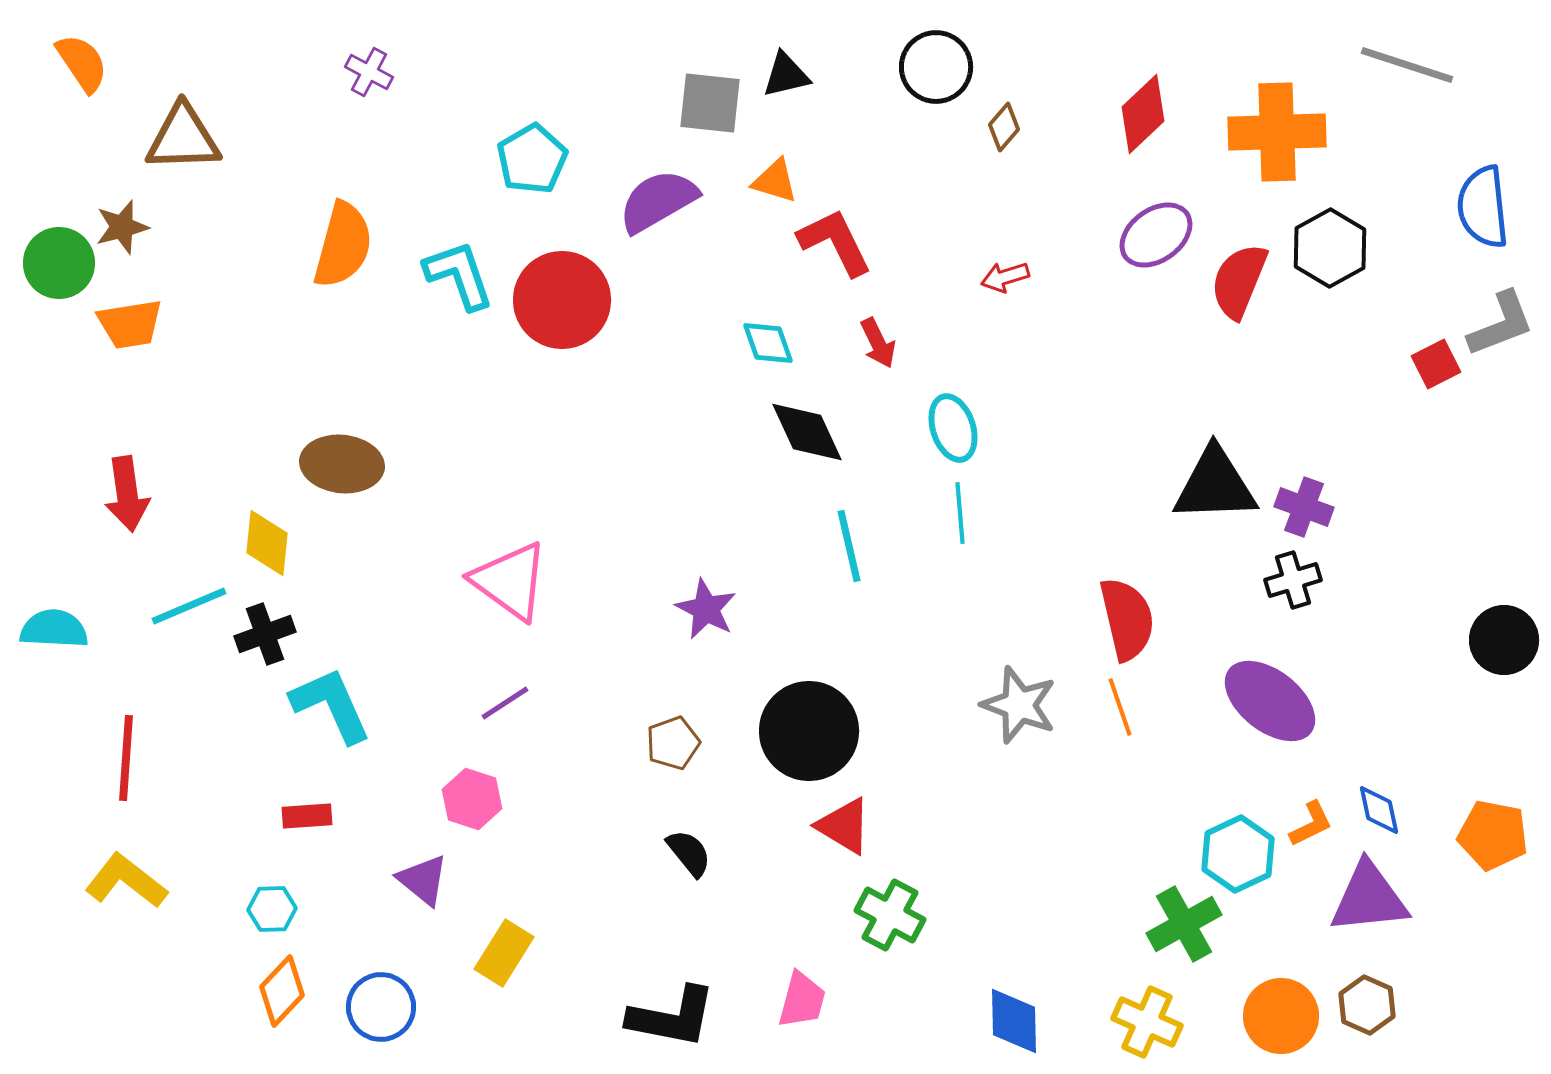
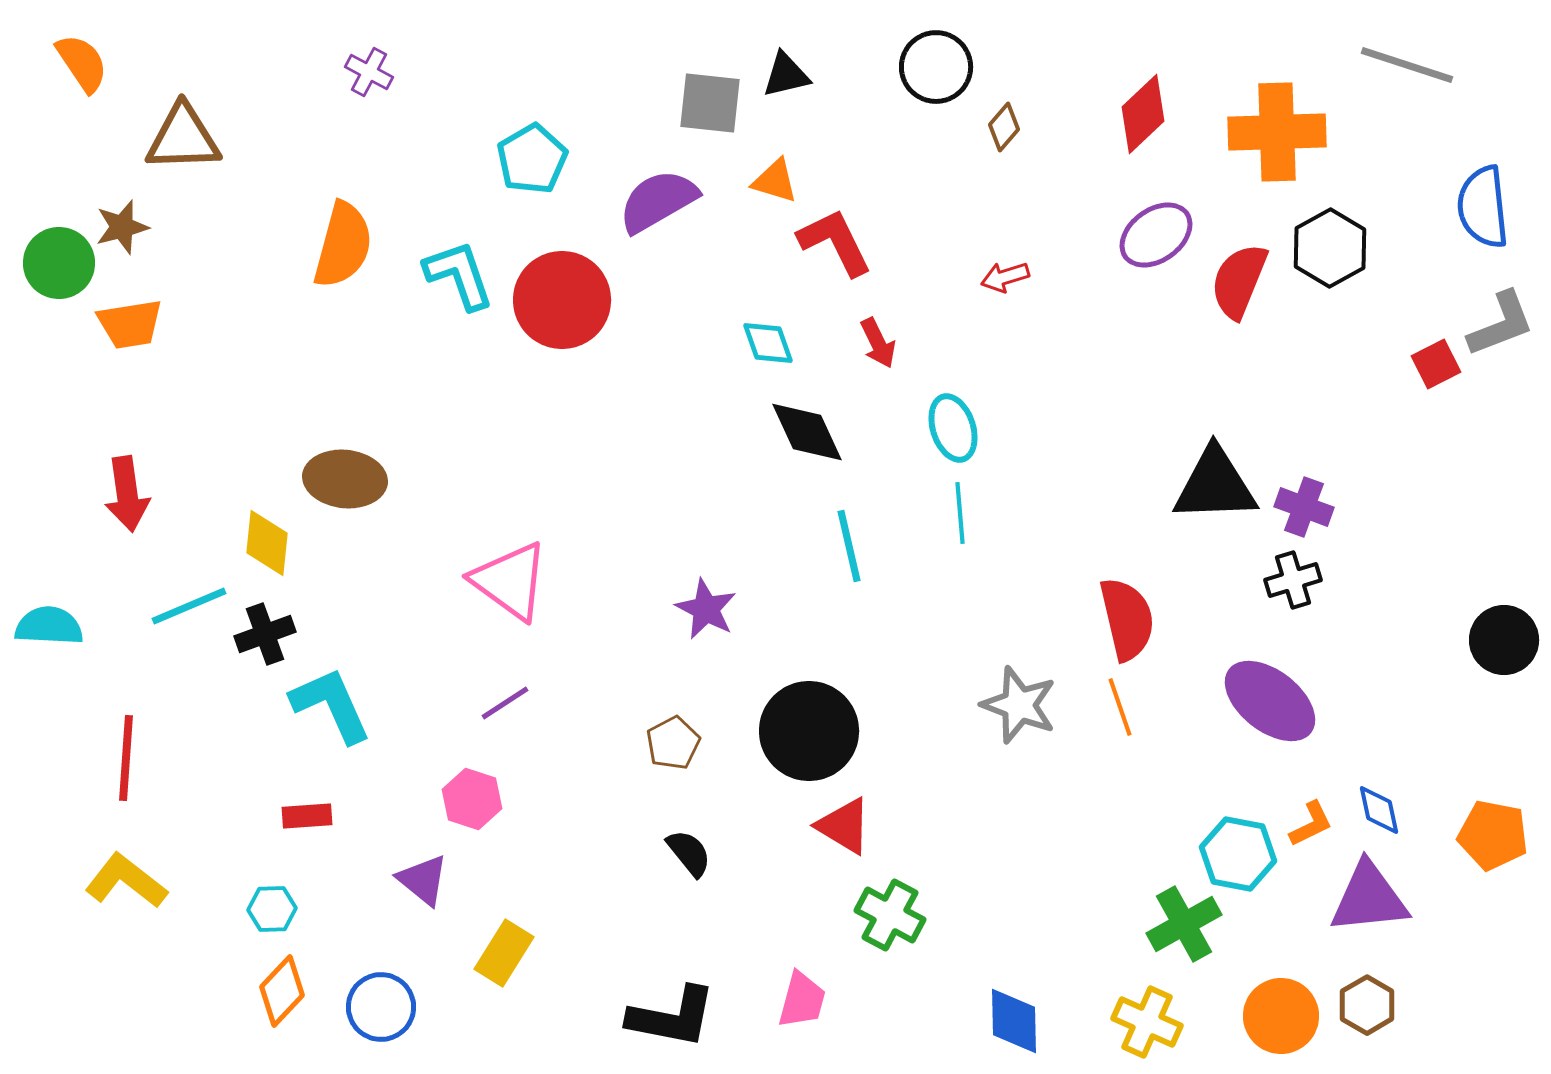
brown ellipse at (342, 464): moved 3 px right, 15 px down
cyan semicircle at (54, 629): moved 5 px left, 3 px up
brown pentagon at (673, 743): rotated 8 degrees counterclockwise
cyan hexagon at (1238, 854): rotated 24 degrees counterclockwise
brown hexagon at (1367, 1005): rotated 6 degrees clockwise
